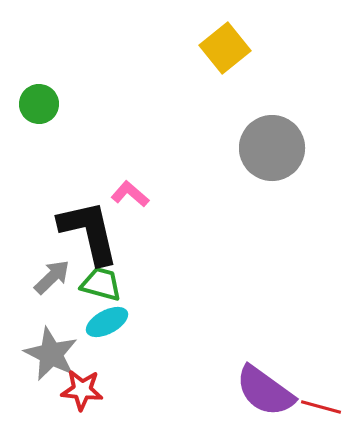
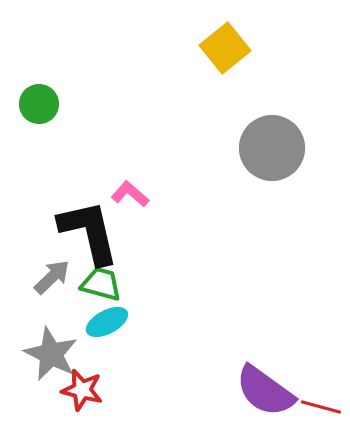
red star: rotated 9 degrees clockwise
